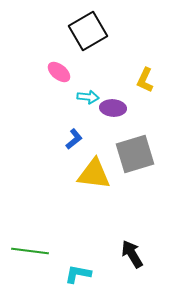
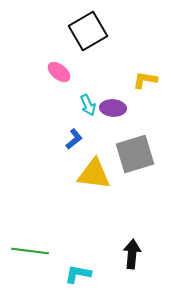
yellow L-shape: rotated 75 degrees clockwise
cyan arrow: moved 8 px down; rotated 60 degrees clockwise
black arrow: rotated 36 degrees clockwise
